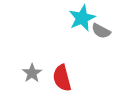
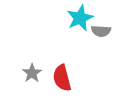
cyan star: moved 2 px left
gray semicircle: rotated 24 degrees counterclockwise
